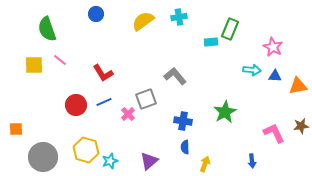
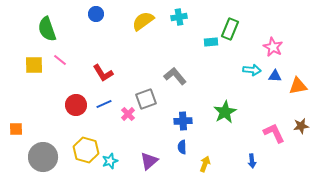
blue line: moved 2 px down
blue cross: rotated 12 degrees counterclockwise
blue semicircle: moved 3 px left
